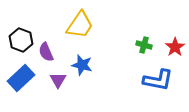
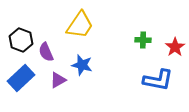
green cross: moved 1 px left, 5 px up; rotated 14 degrees counterclockwise
purple triangle: rotated 30 degrees clockwise
